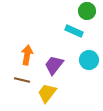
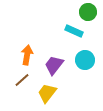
green circle: moved 1 px right, 1 px down
cyan circle: moved 4 px left
brown line: rotated 56 degrees counterclockwise
